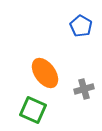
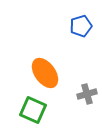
blue pentagon: rotated 25 degrees clockwise
gray cross: moved 3 px right, 5 px down
